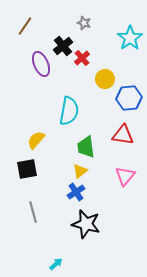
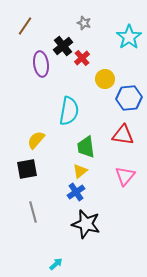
cyan star: moved 1 px left, 1 px up
purple ellipse: rotated 15 degrees clockwise
